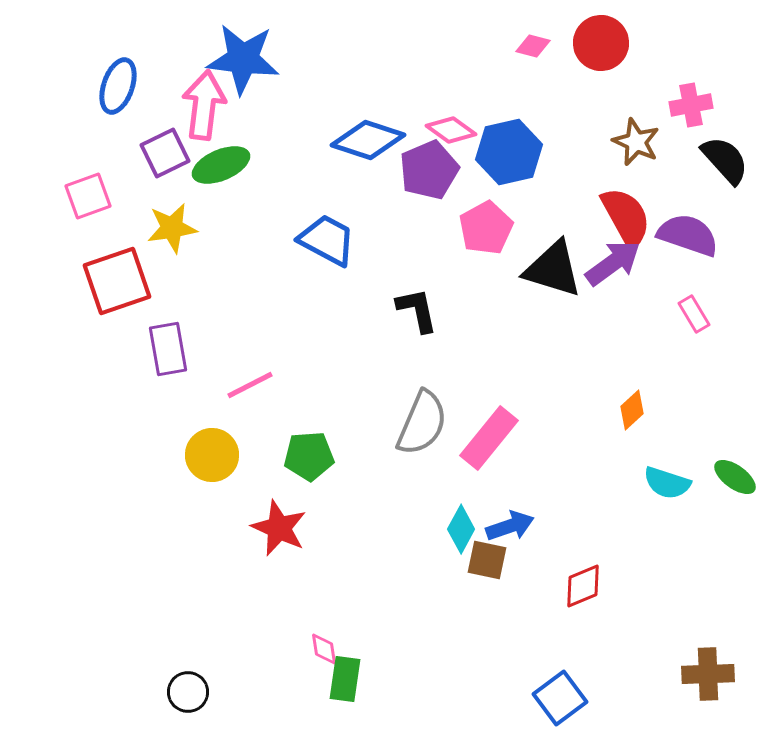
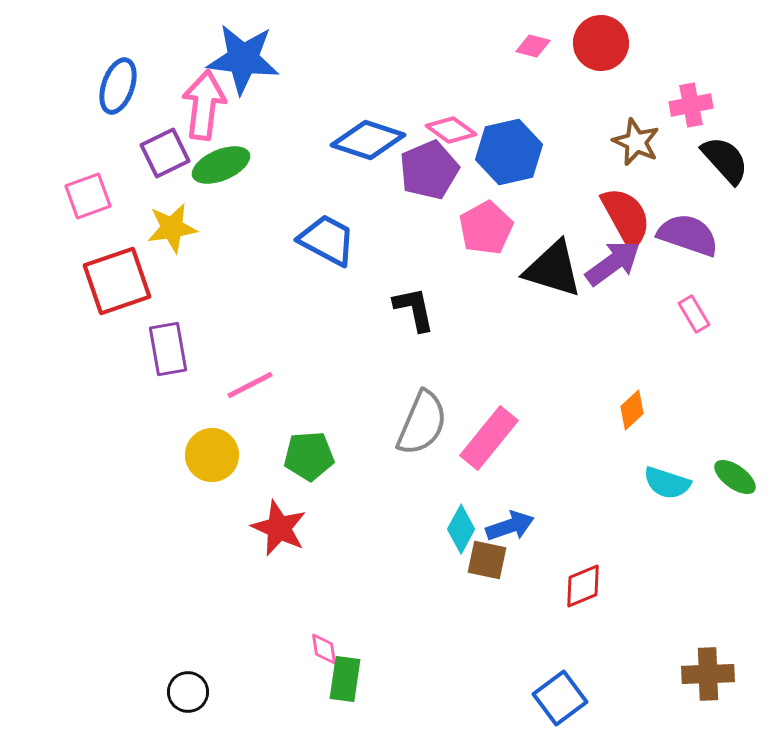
black L-shape at (417, 310): moved 3 px left, 1 px up
